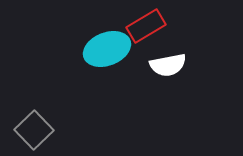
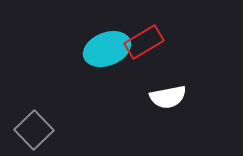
red rectangle: moved 2 px left, 16 px down
white semicircle: moved 32 px down
